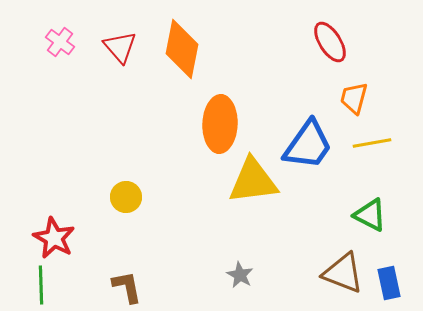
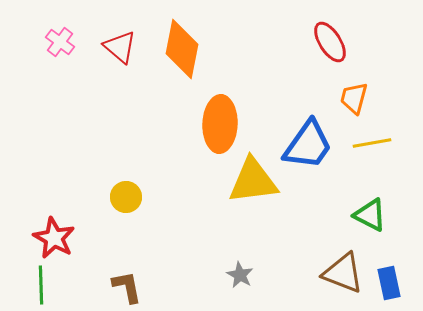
red triangle: rotated 9 degrees counterclockwise
